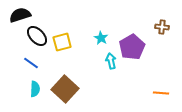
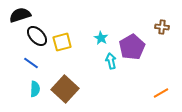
orange line: rotated 35 degrees counterclockwise
